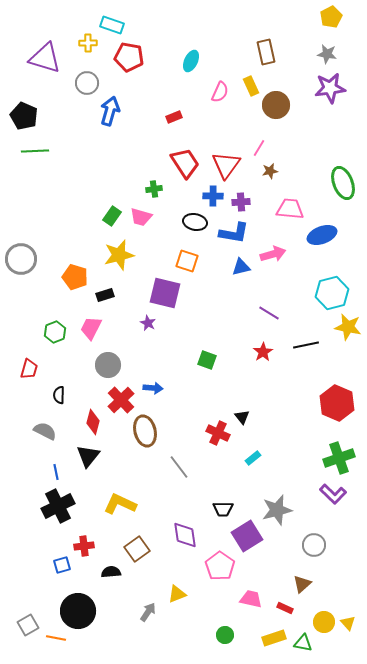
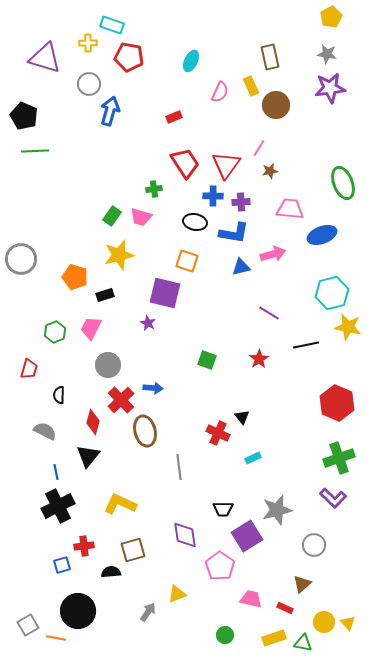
brown rectangle at (266, 52): moved 4 px right, 5 px down
gray circle at (87, 83): moved 2 px right, 1 px down
red star at (263, 352): moved 4 px left, 7 px down
cyan rectangle at (253, 458): rotated 14 degrees clockwise
gray line at (179, 467): rotated 30 degrees clockwise
purple L-shape at (333, 494): moved 4 px down
brown square at (137, 549): moved 4 px left, 1 px down; rotated 20 degrees clockwise
